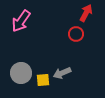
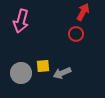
red arrow: moved 3 px left, 1 px up
pink arrow: rotated 20 degrees counterclockwise
yellow square: moved 14 px up
